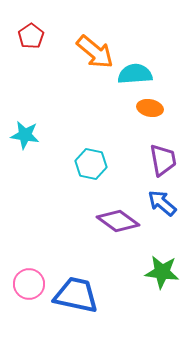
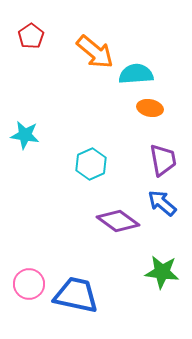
cyan semicircle: moved 1 px right
cyan hexagon: rotated 24 degrees clockwise
